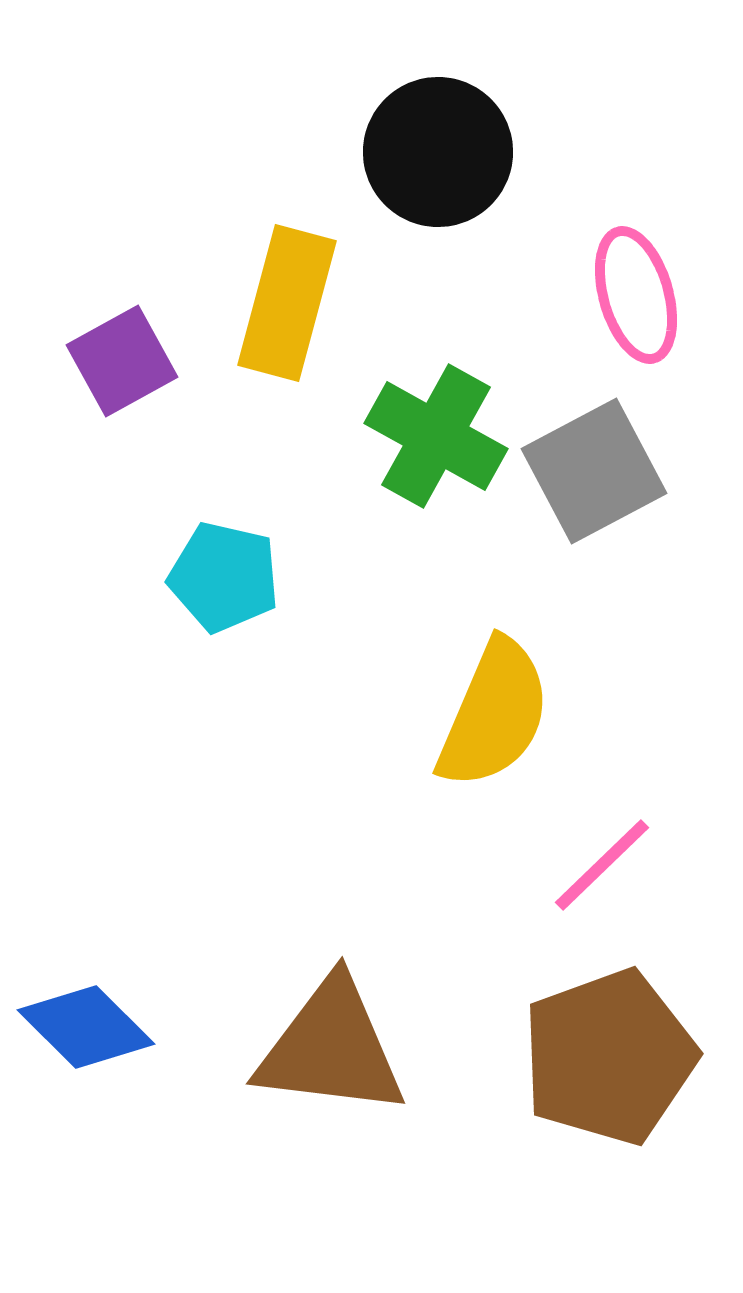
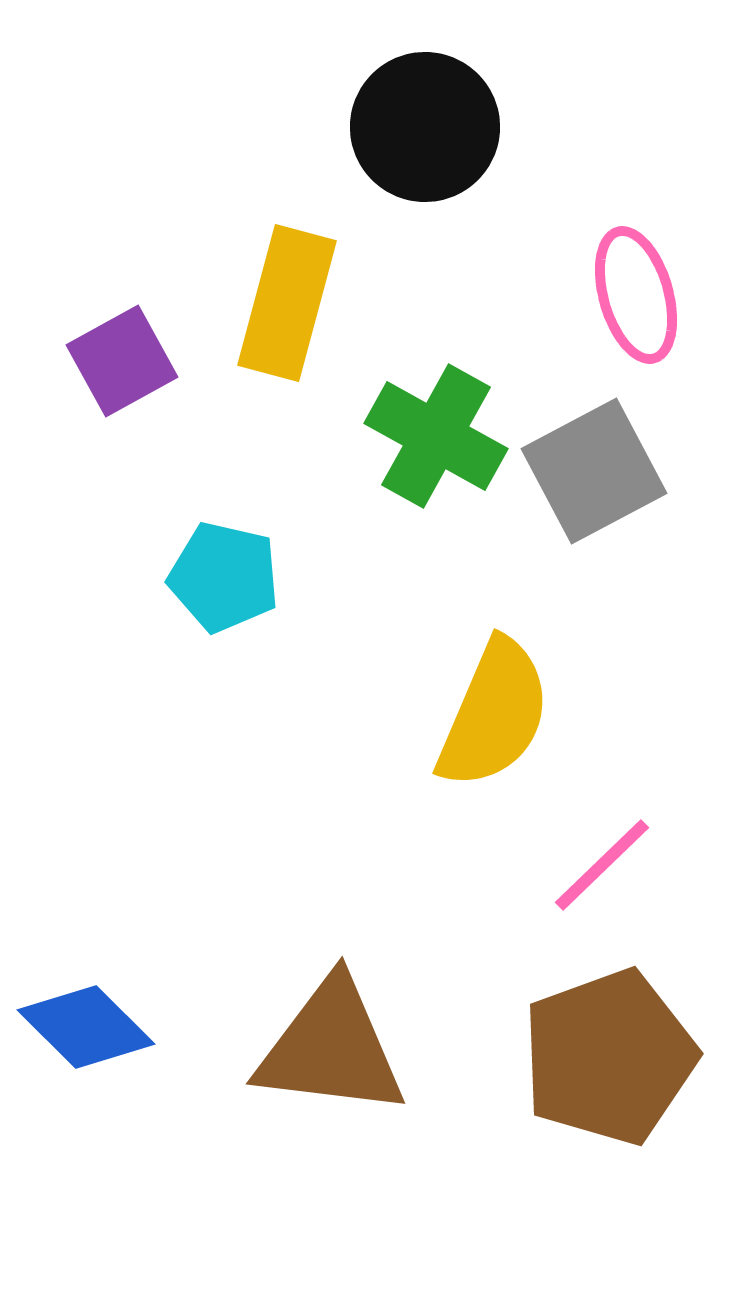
black circle: moved 13 px left, 25 px up
